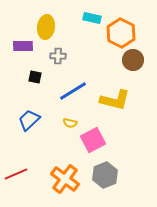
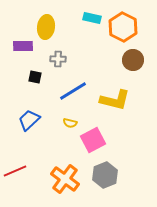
orange hexagon: moved 2 px right, 6 px up
gray cross: moved 3 px down
red line: moved 1 px left, 3 px up
